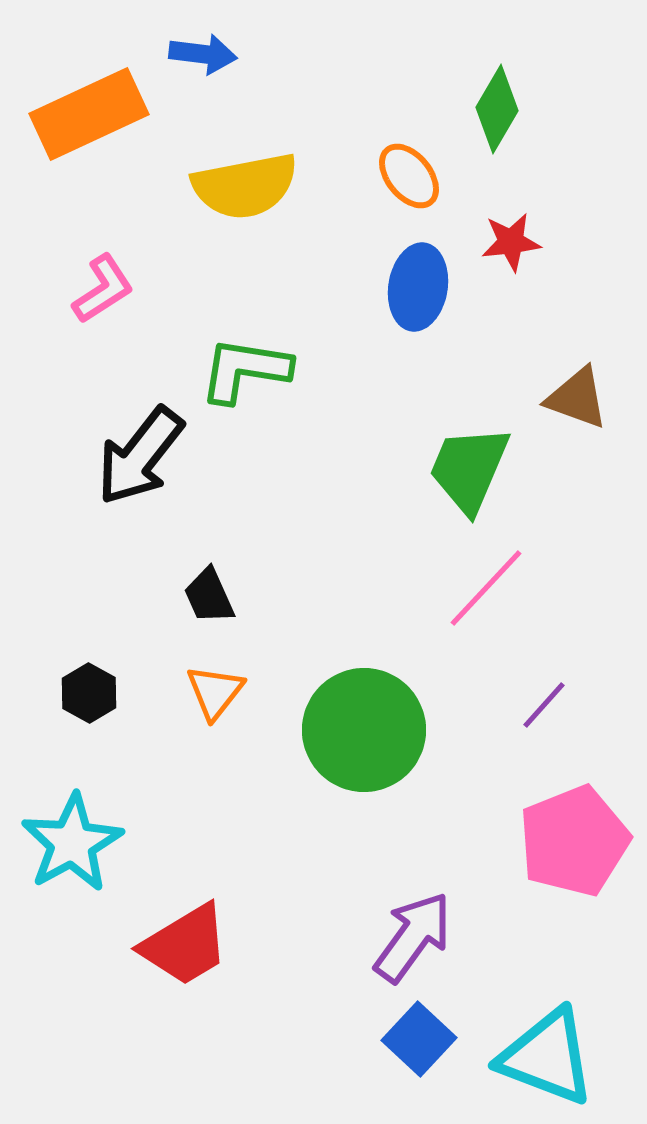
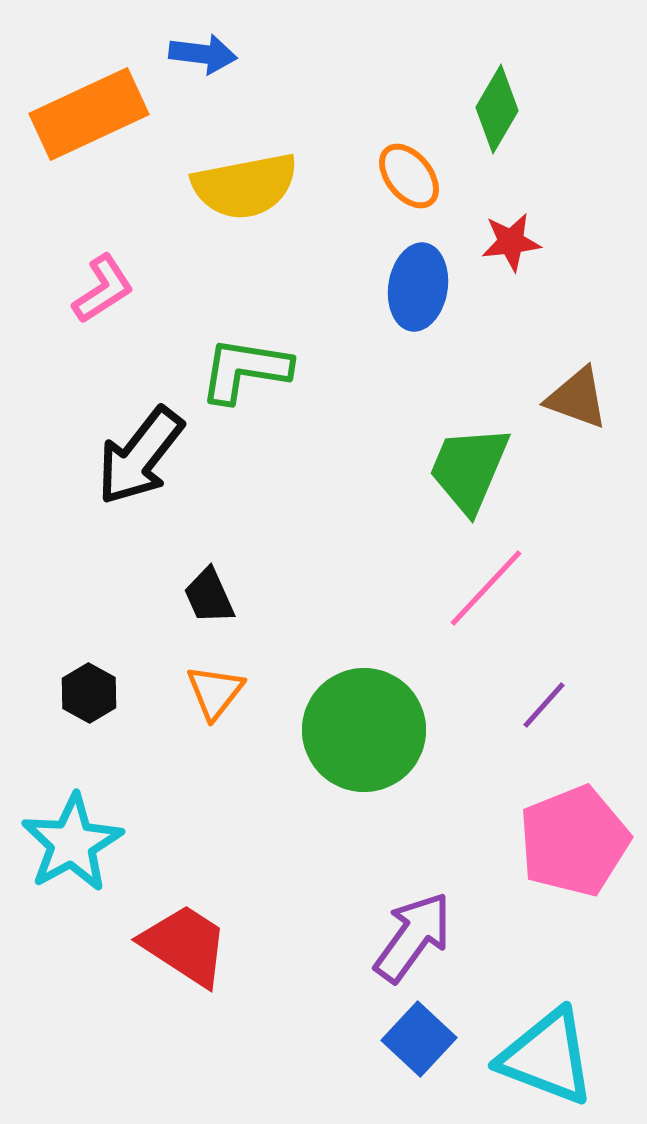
red trapezoid: rotated 116 degrees counterclockwise
